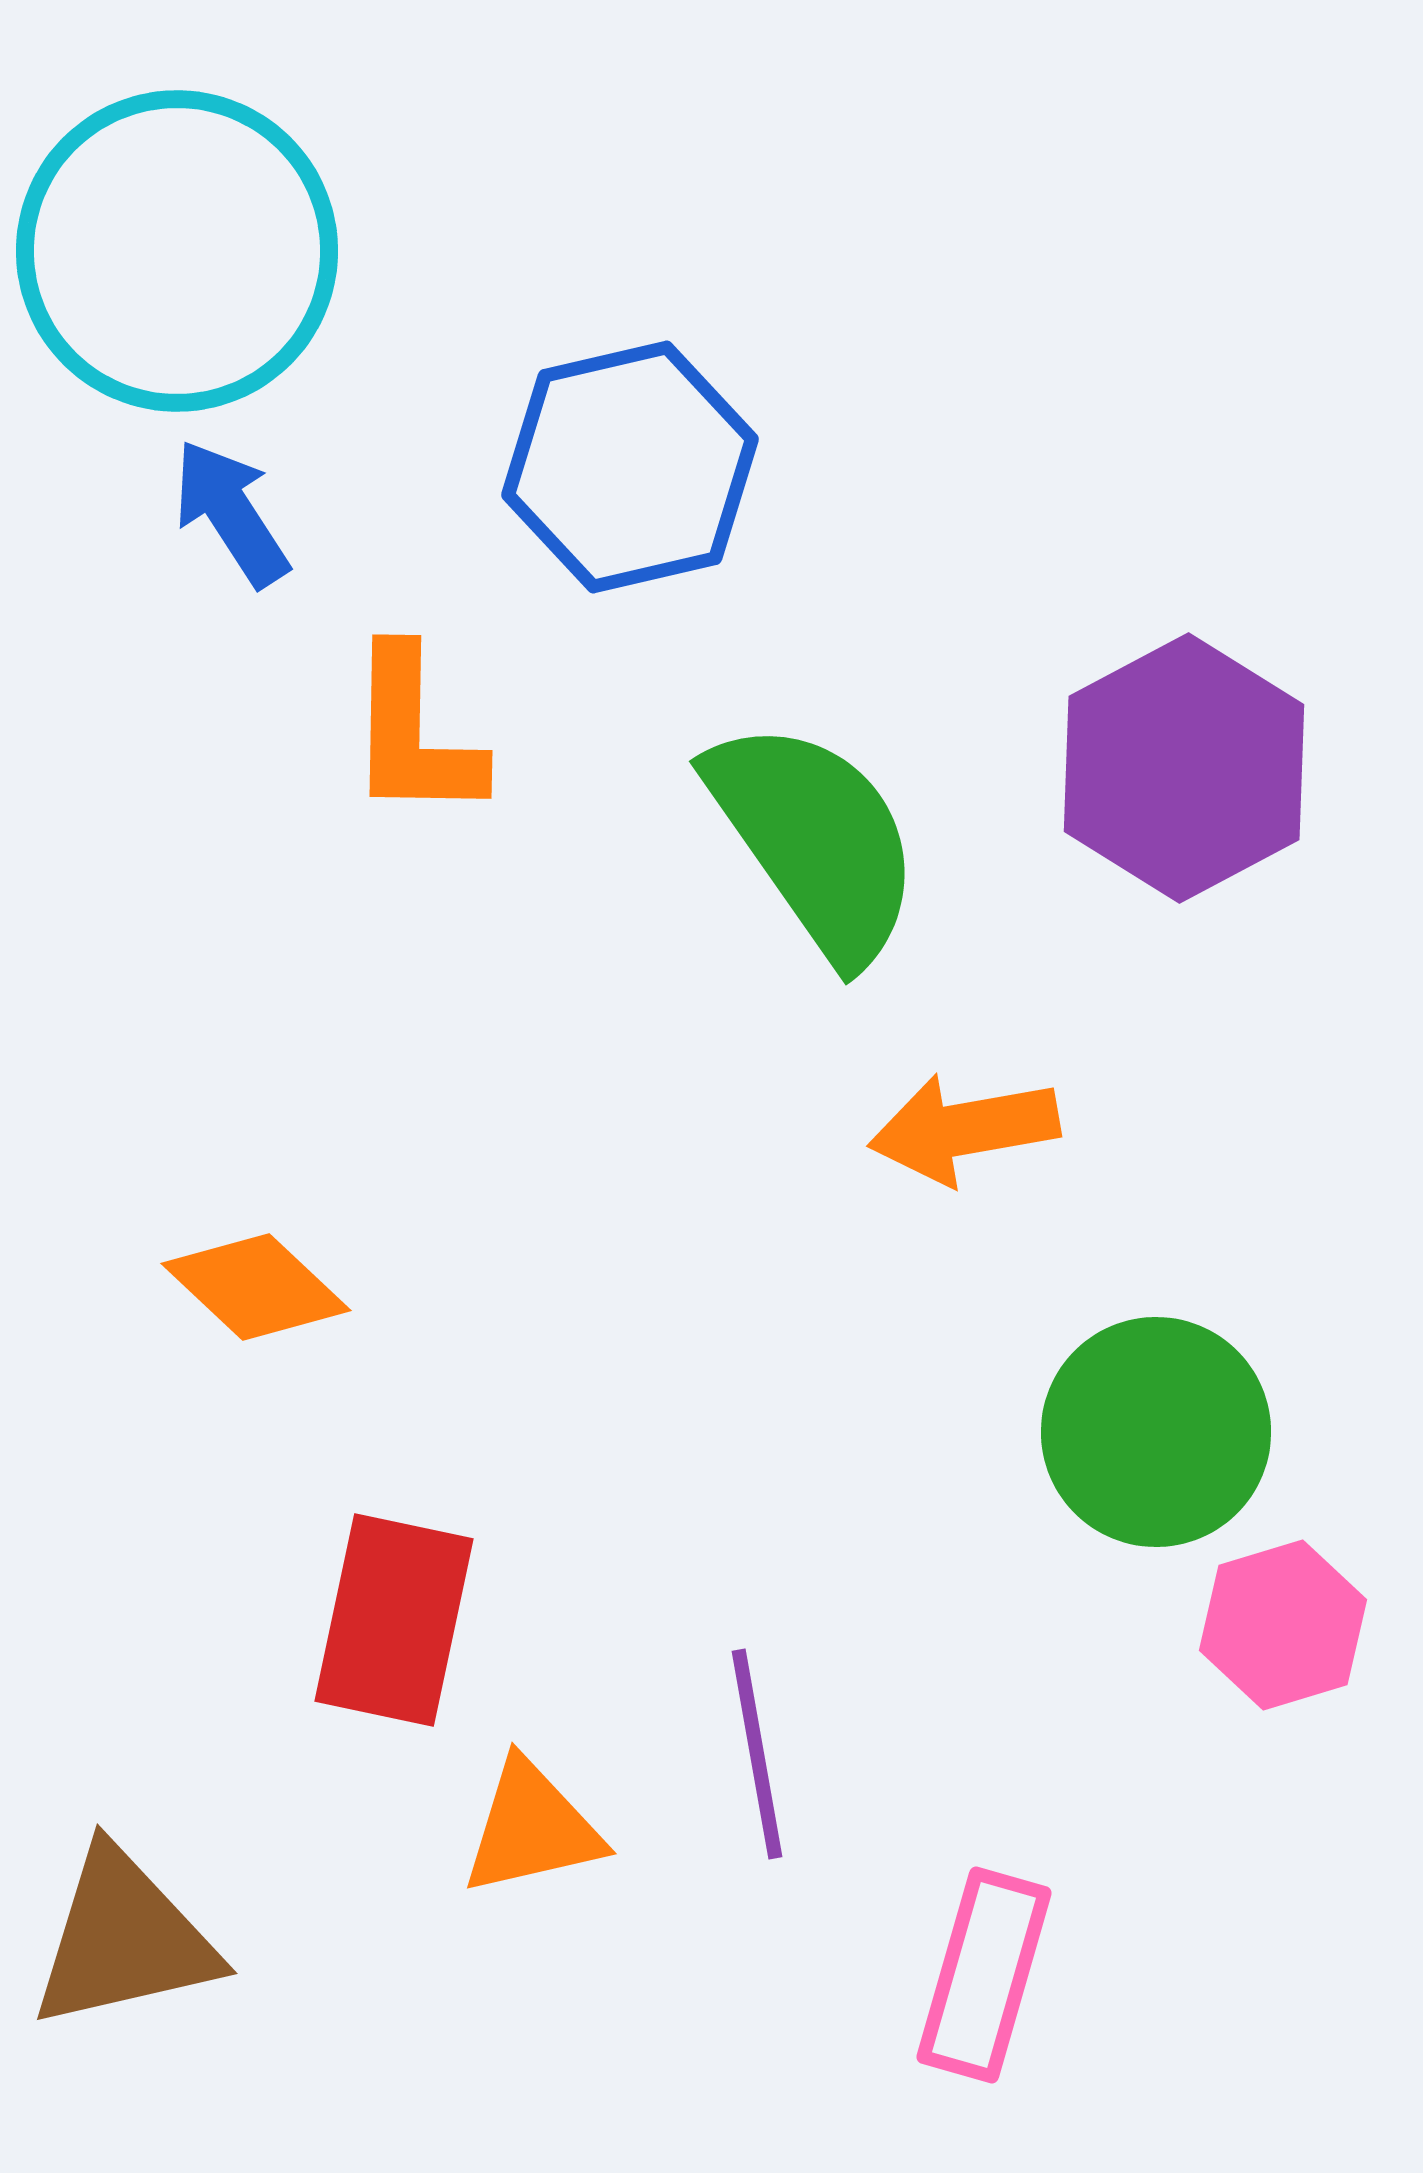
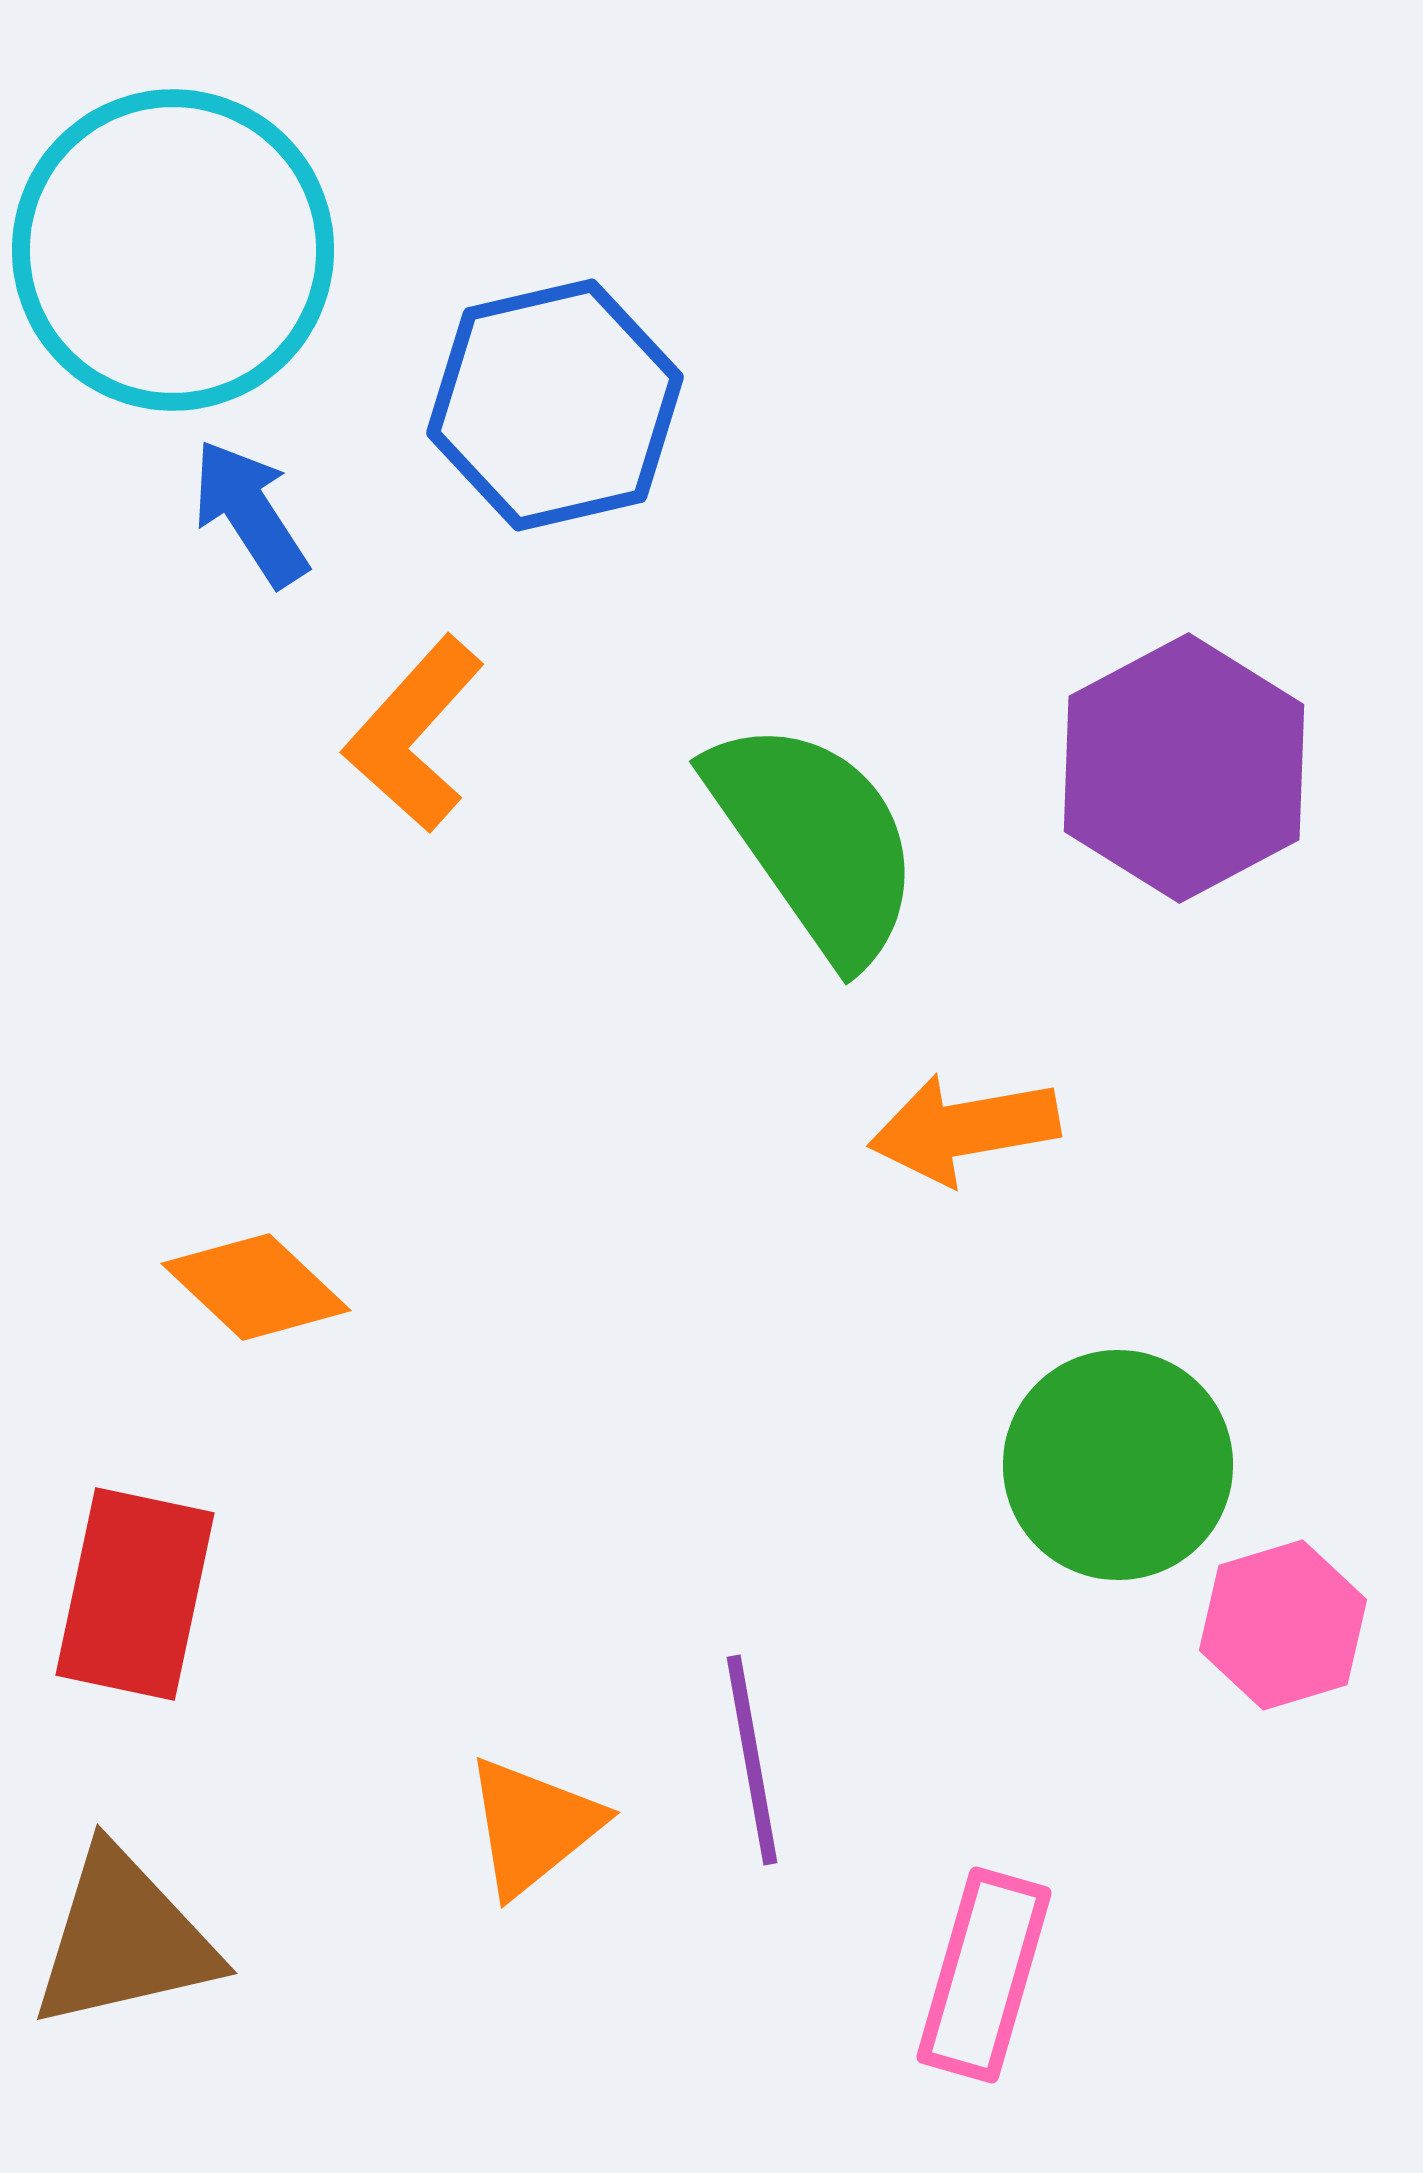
cyan circle: moved 4 px left, 1 px up
blue hexagon: moved 75 px left, 62 px up
blue arrow: moved 19 px right
orange L-shape: rotated 41 degrees clockwise
green circle: moved 38 px left, 33 px down
red rectangle: moved 259 px left, 26 px up
purple line: moved 5 px left, 6 px down
orange triangle: moved 1 px right, 2 px up; rotated 26 degrees counterclockwise
